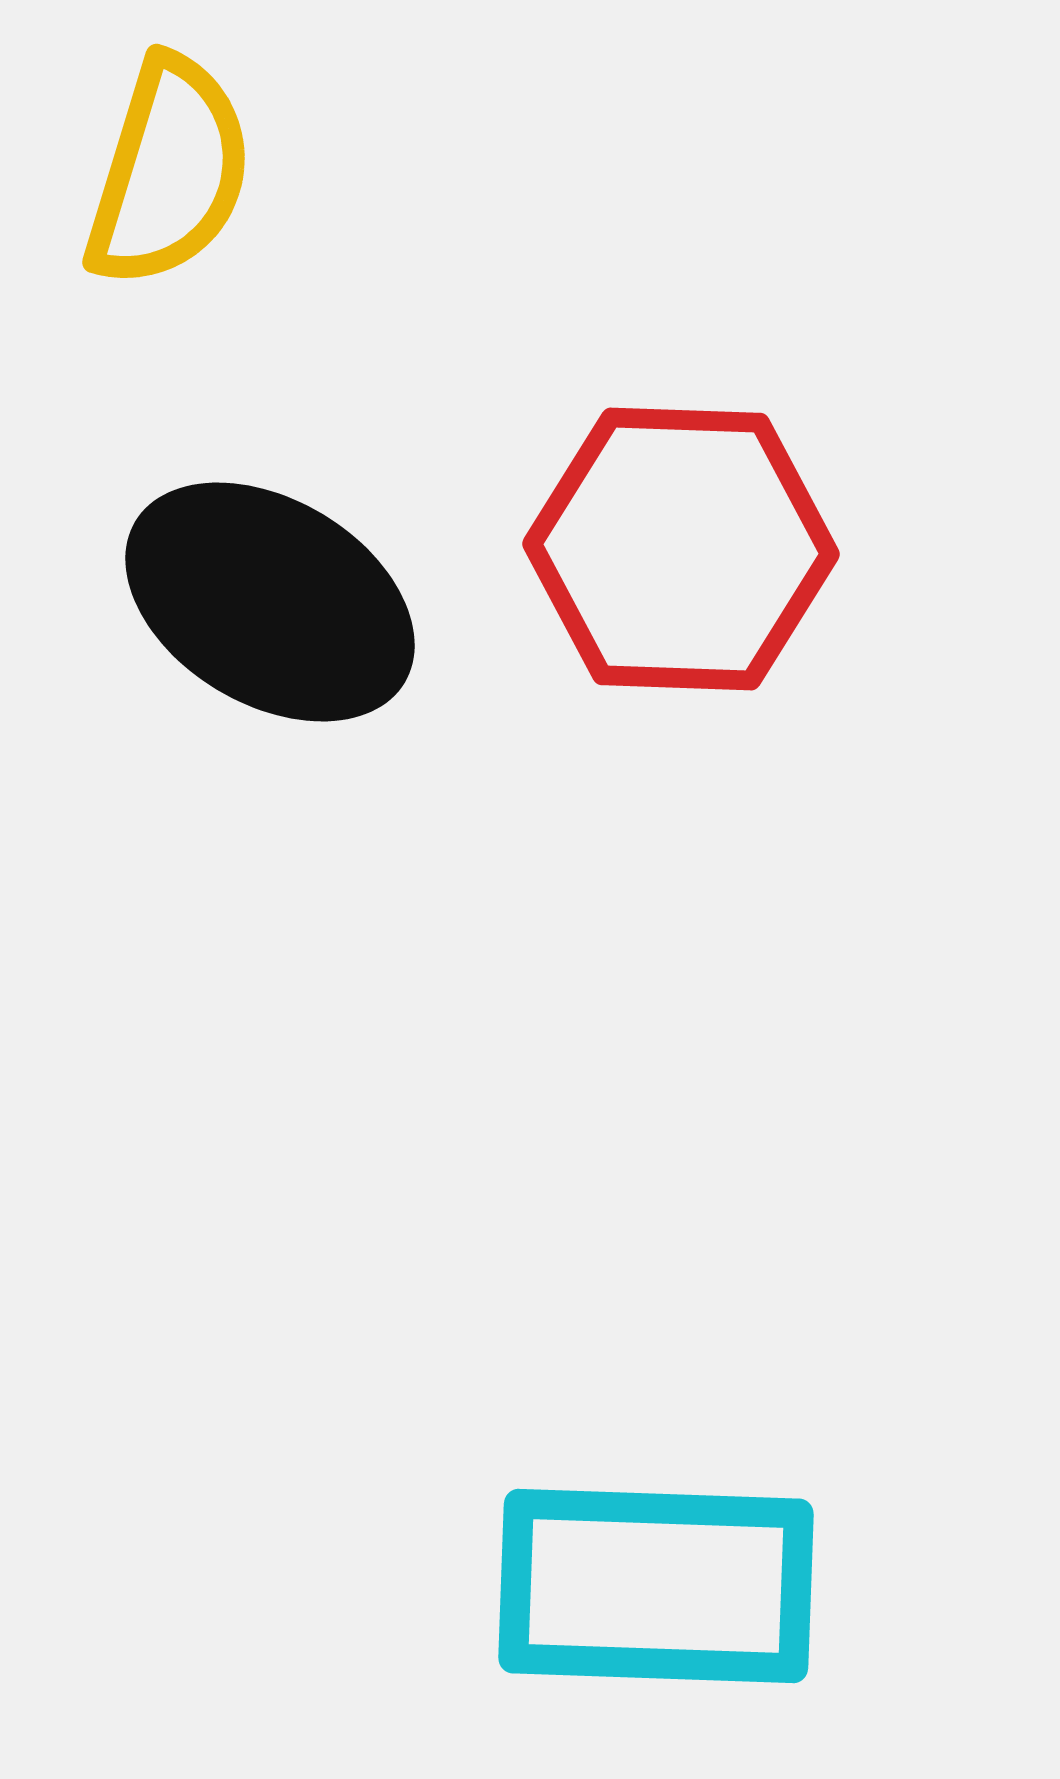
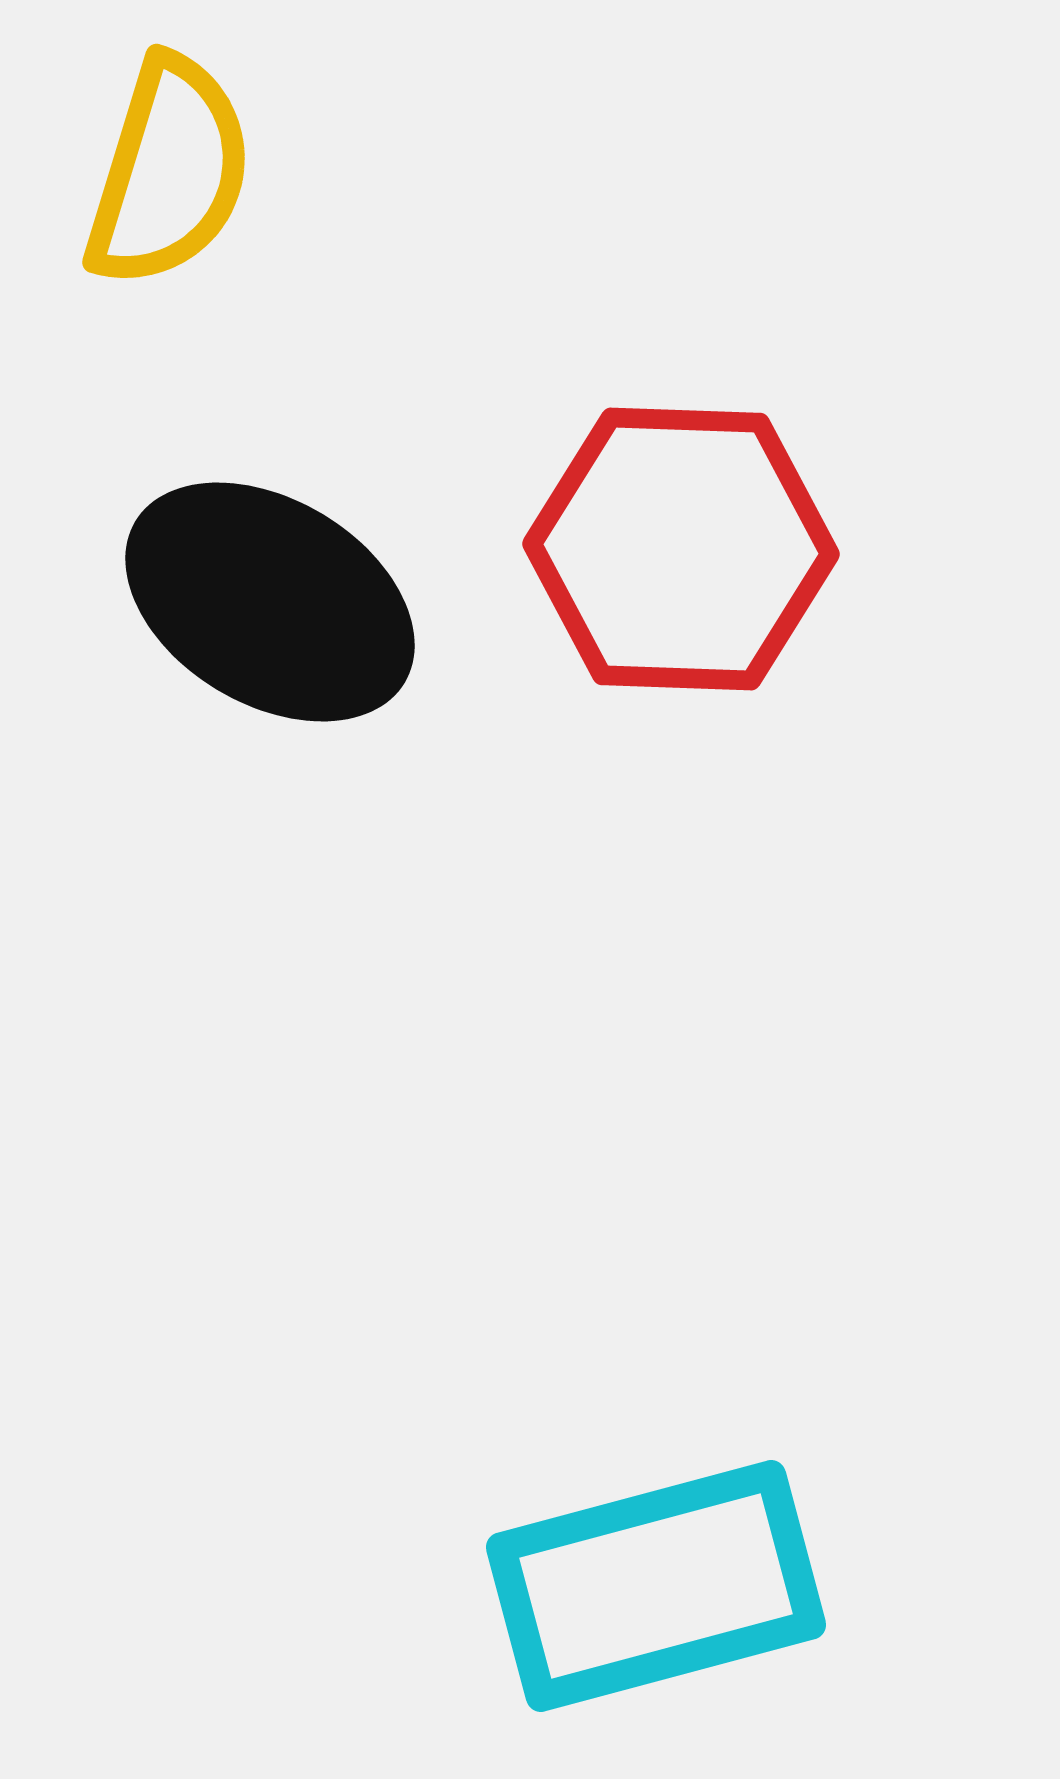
cyan rectangle: rotated 17 degrees counterclockwise
